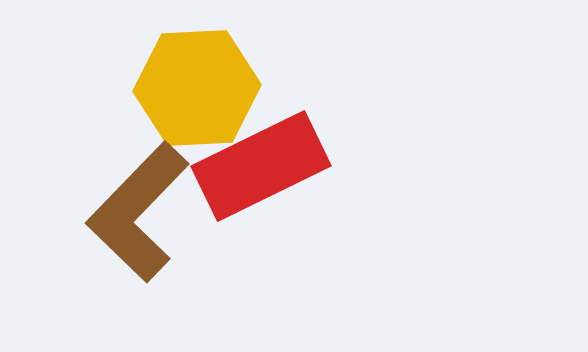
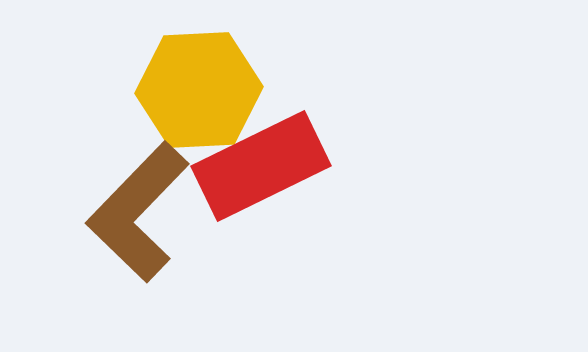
yellow hexagon: moved 2 px right, 2 px down
